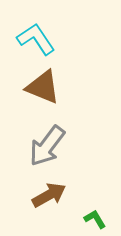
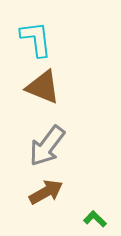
cyan L-shape: rotated 27 degrees clockwise
brown arrow: moved 3 px left, 3 px up
green L-shape: rotated 15 degrees counterclockwise
